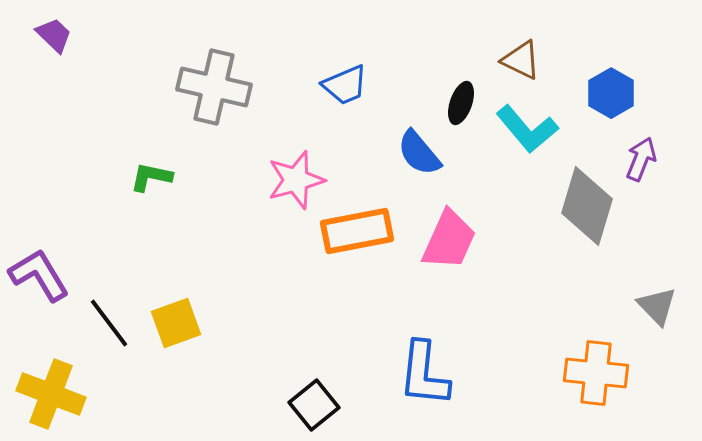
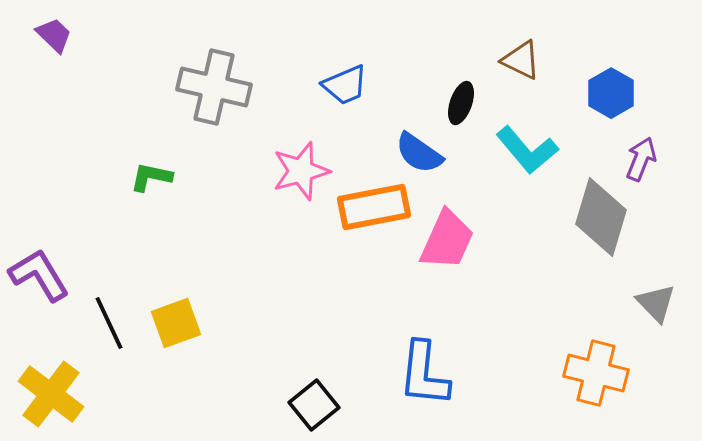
cyan L-shape: moved 21 px down
blue semicircle: rotated 15 degrees counterclockwise
pink star: moved 5 px right, 9 px up
gray diamond: moved 14 px right, 11 px down
orange rectangle: moved 17 px right, 24 px up
pink trapezoid: moved 2 px left
gray triangle: moved 1 px left, 3 px up
black line: rotated 12 degrees clockwise
orange cross: rotated 8 degrees clockwise
yellow cross: rotated 16 degrees clockwise
